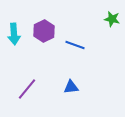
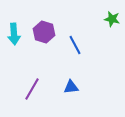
purple hexagon: moved 1 px down; rotated 15 degrees counterclockwise
blue line: rotated 42 degrees clockwise
purple line: moved 5 px right; rotated 10 degrees counterclockwise
